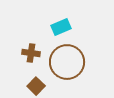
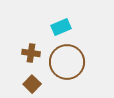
brown square: moved 4 px left, 2 px up
